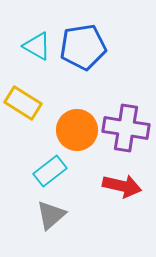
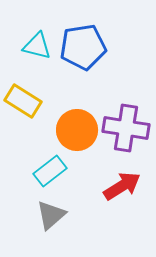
cyan triangle: rotated 16 degrees counterclockwise
yellow rectangle: moved 2 px up
red arrow: rotated 45 degrees counterclockwise
